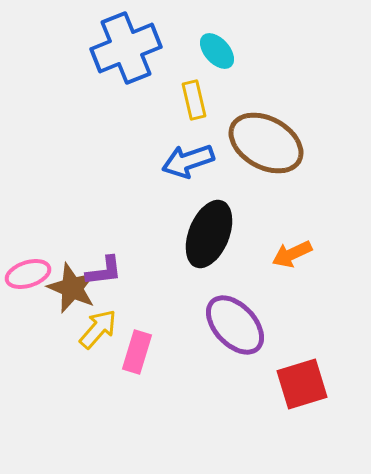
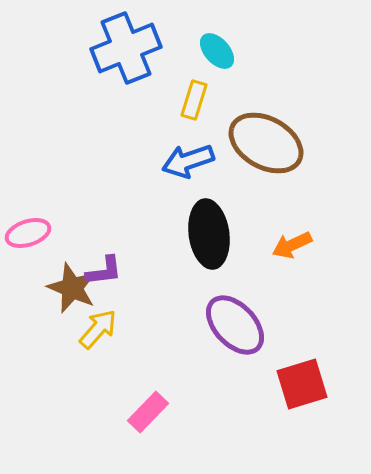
yellow rectangle: rotated 30 degrees clockwise
black ellipse: rotated 30 degrees counterclockwise
orange arrow: moved 9 px up
pink ellipse: moved 41 px up
pink rectangle: moved 11 px right, 60 px down; rotated 27 degrees clockwise
